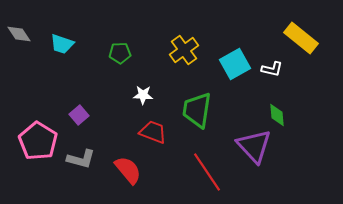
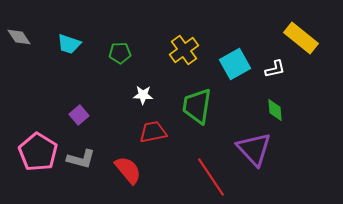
gray diamond: moved 3 px down
cyan trapezoid: moved 7 px right
white L-shape: moved 3 px right; rotated 25 degrees counterclockwise
green trapezoid: moved 4 px up
green diamond: moved 2 px left, 5 px up
red trapezoid: rotated 32 degrees counterclockwise
pink pentagon: moved 11 px down
purple triangle: moved 3 px down
red line: moved 4 px right, 5 px down
